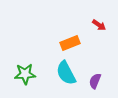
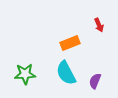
red arrow: rotated 32 degrees clockwise
